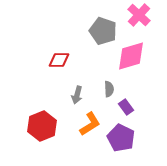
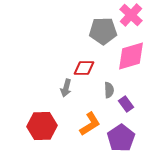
pink cross: moved 8 px left
gray pentagon: rotated 20 degrees counterclockwise
red diamond: moved 25 px right, 8 px down
gray semicircle: moved 1 px down
gray arrow: moved 11 px left, 7 px up
purple rectangle: moved 3 px up
red hexagon: rotated 20 degrees clockwise
purple pentagon: rotated 12 degrees clockwise
